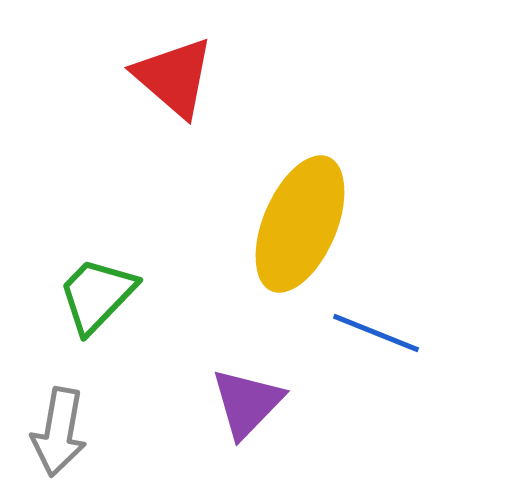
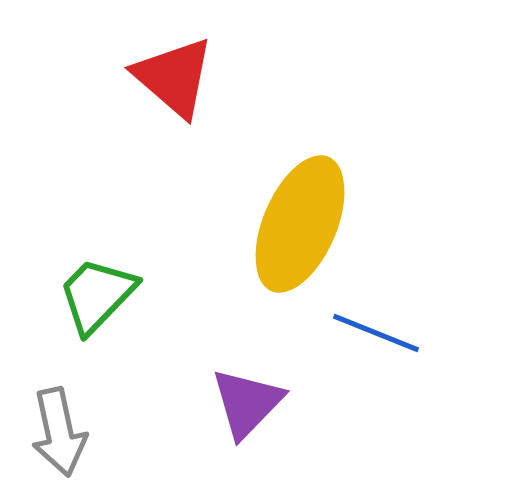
gray arrow: rotated 22 degrees counterclockwise
